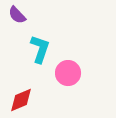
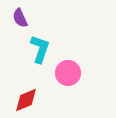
purple semicircle: moved 3 px right, 3 px down; rotated 18 degrees clockwise
red diamond: moved 5 px right
